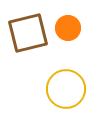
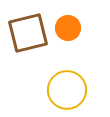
yellow circle: moved 1 px right, 1 px down
